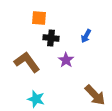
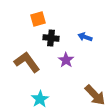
orange square: moved 1 px left, 1 px down; rotated 21 degrees counterclockwise
blue arrow: moved 1 px left, 1 px down; rotated 80 degrees clockwise
cyan star: moved 4 px right; rotated 24 degrees clockwise
